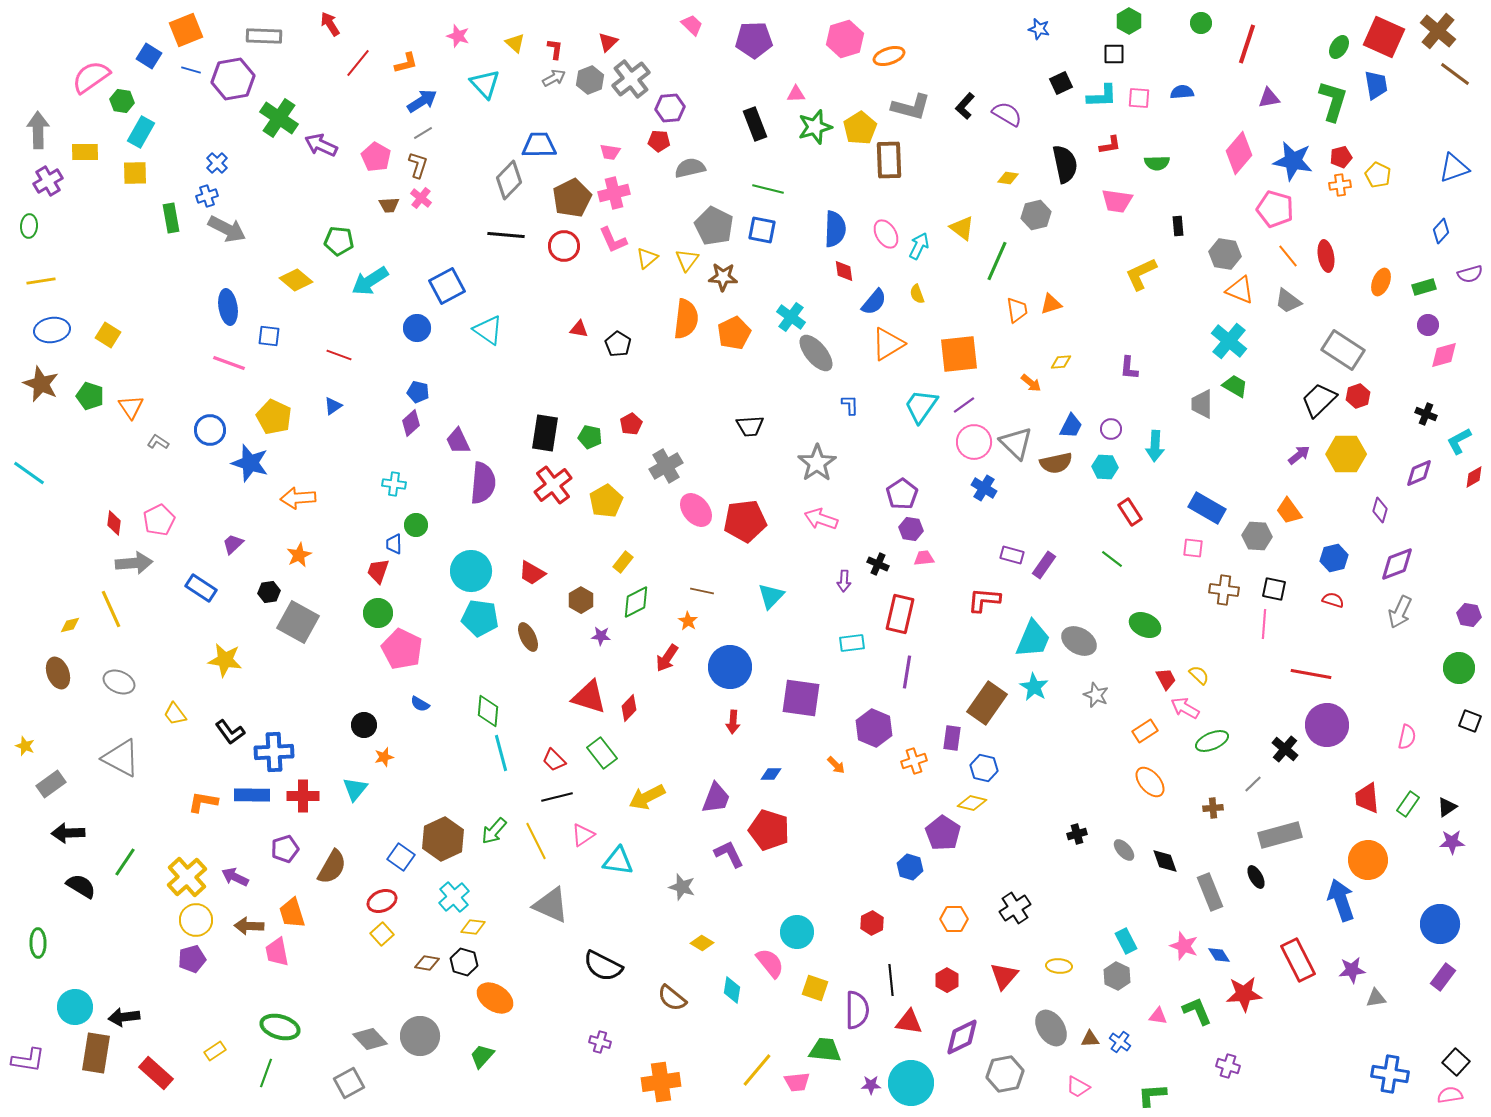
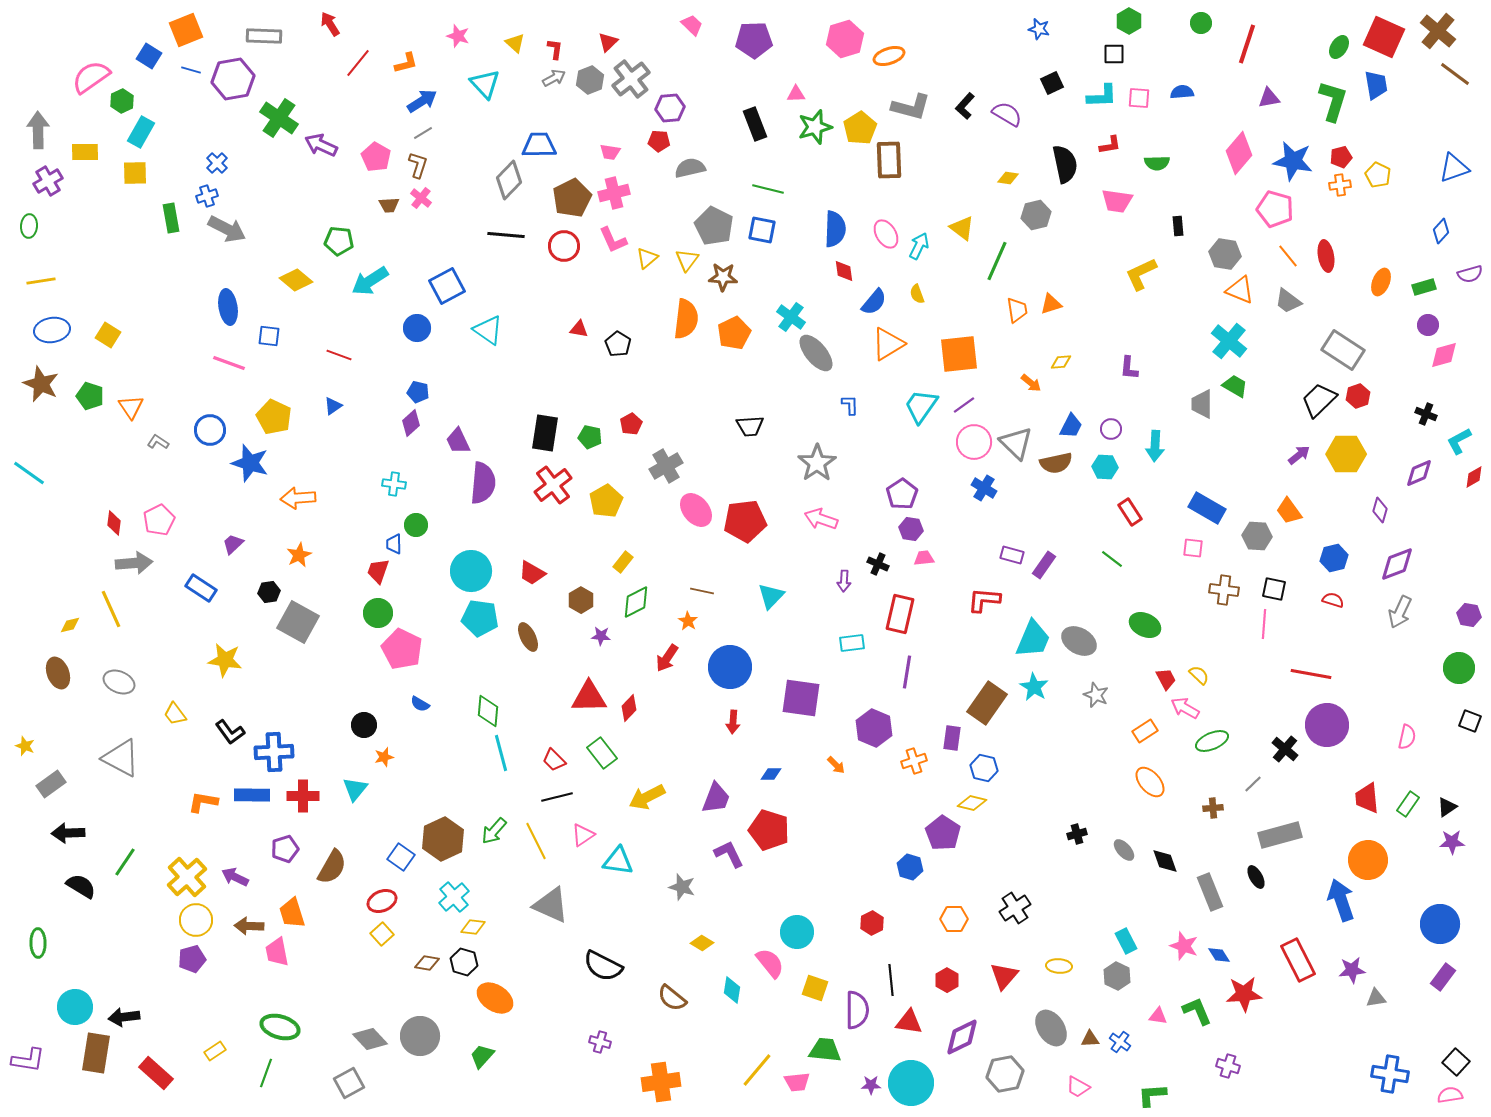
black square at (1061, 83): moved 9 px left
green hexagon at (122, 101): rotated 25 degrees clockwise
red triangle at (589, 697): rotated 18 degrees counterclockwise
